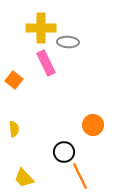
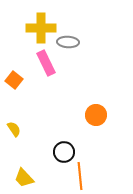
orange circle: moved 3 px right, 10 px up
yellow semicircle: rotated 28 degrees counterclockwise
orange line: rotated 20 degrees clockwise
